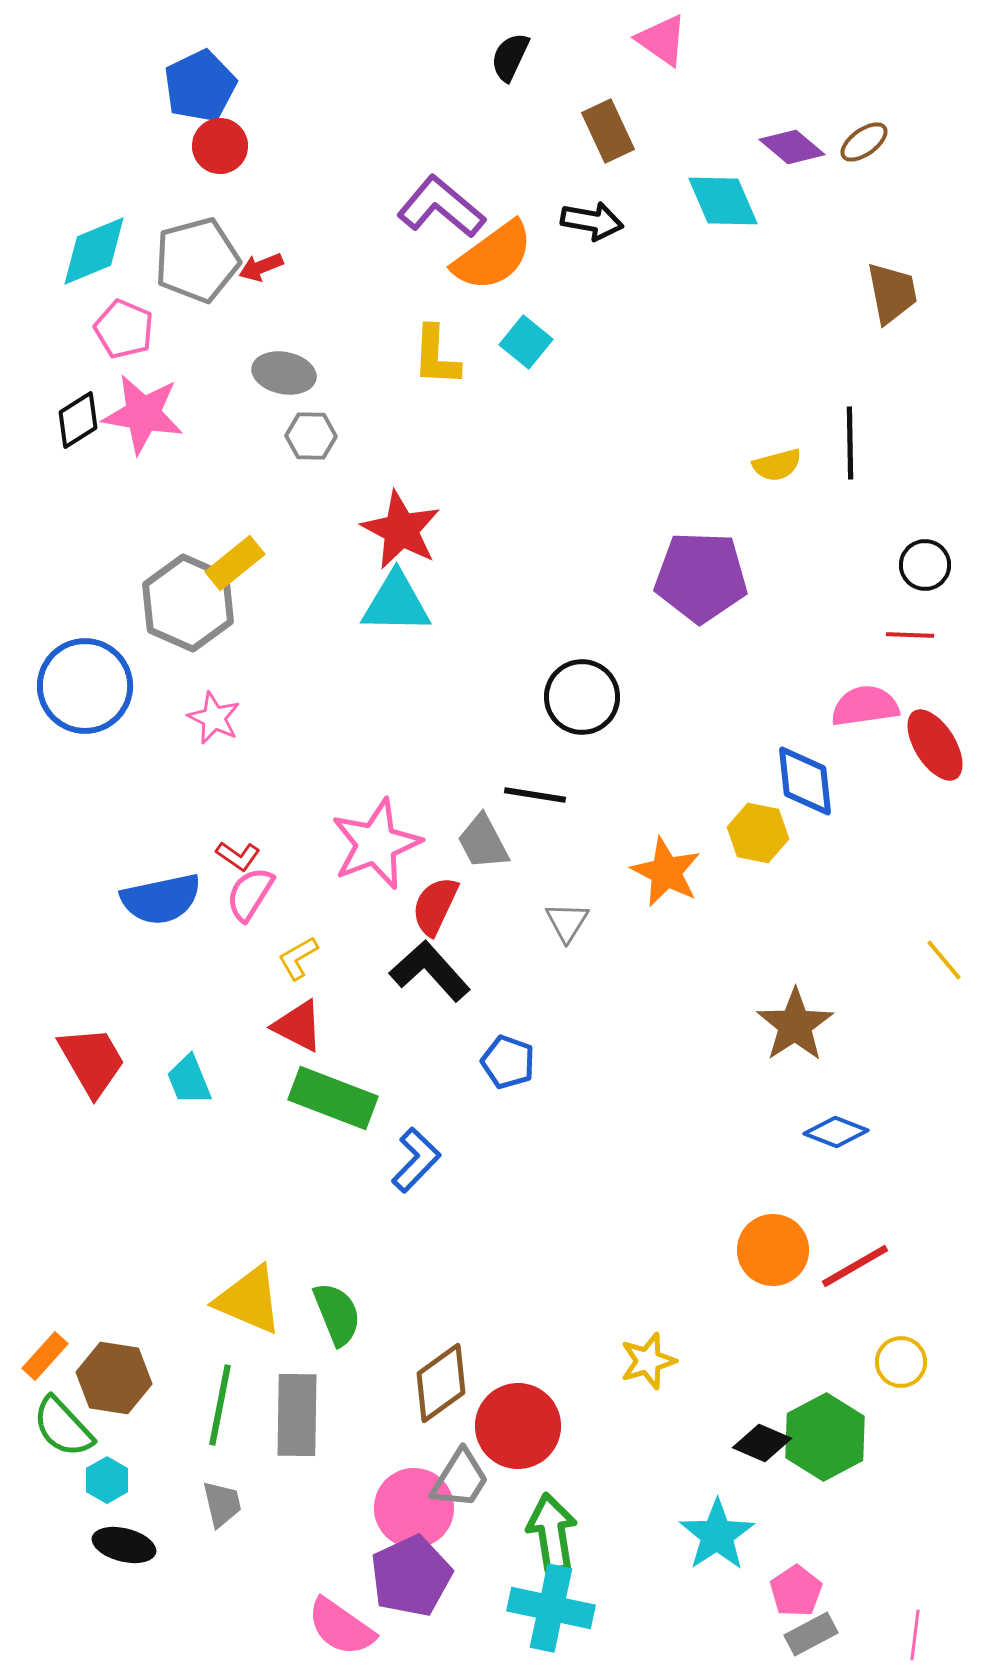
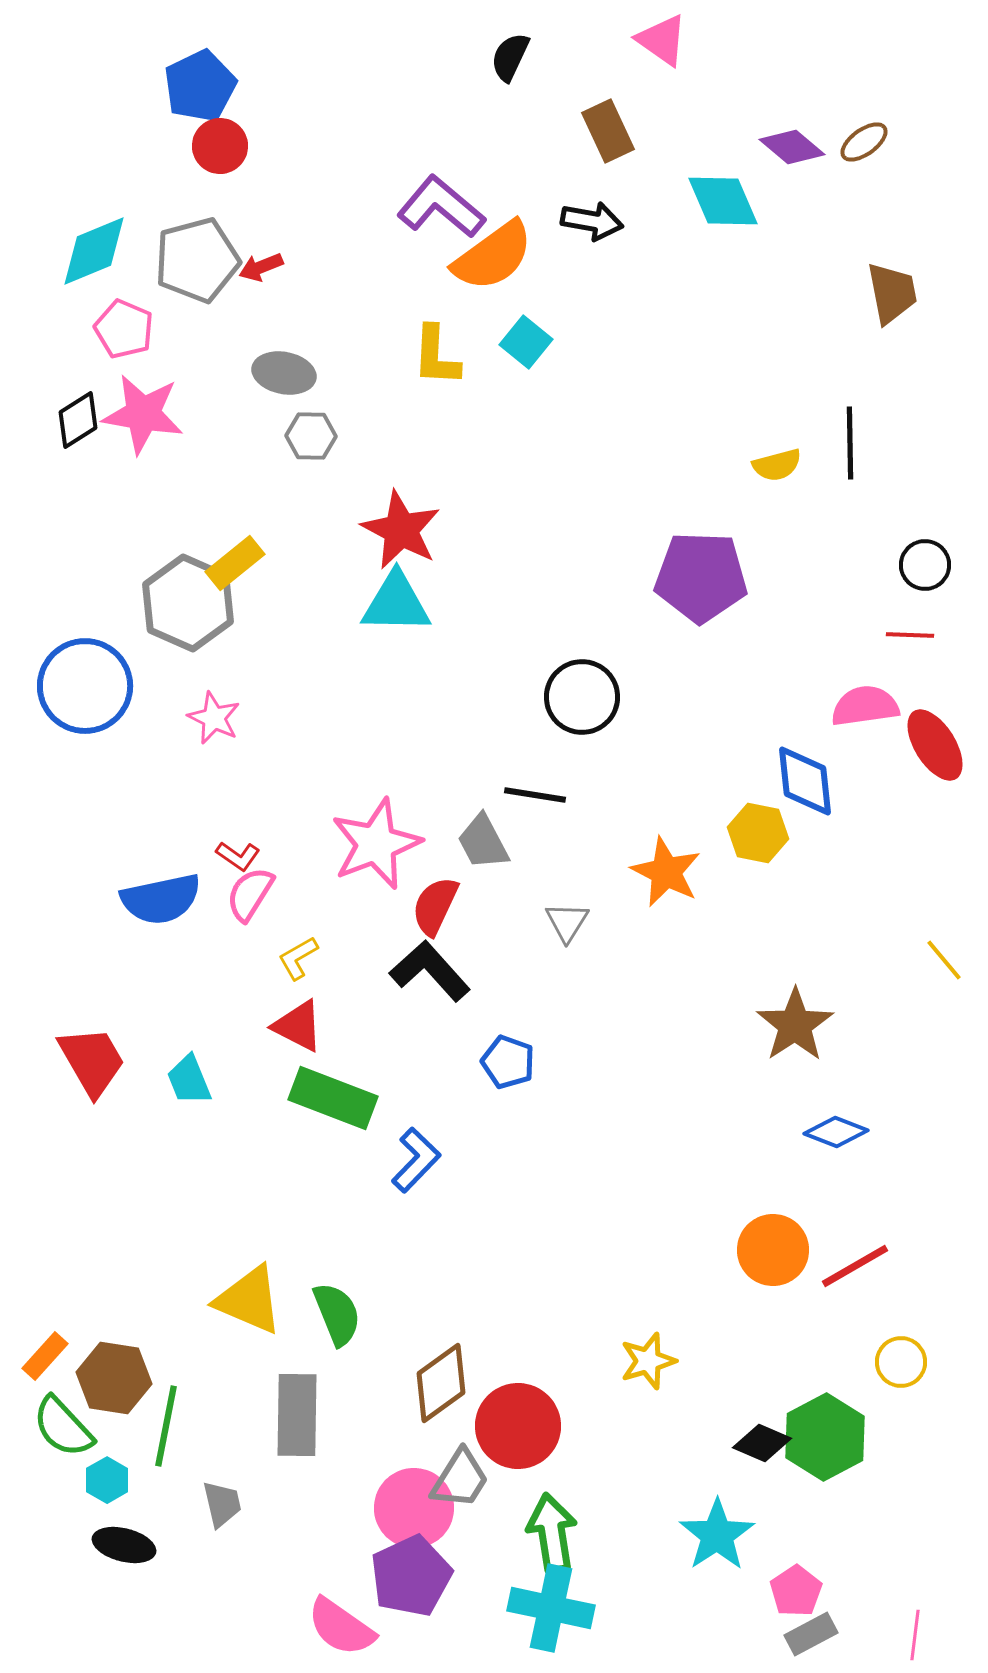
green line at (220, 1405): moved 54 px left, 21 px down
